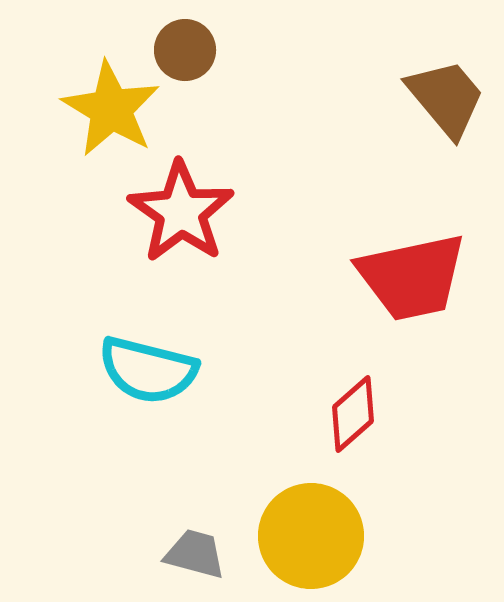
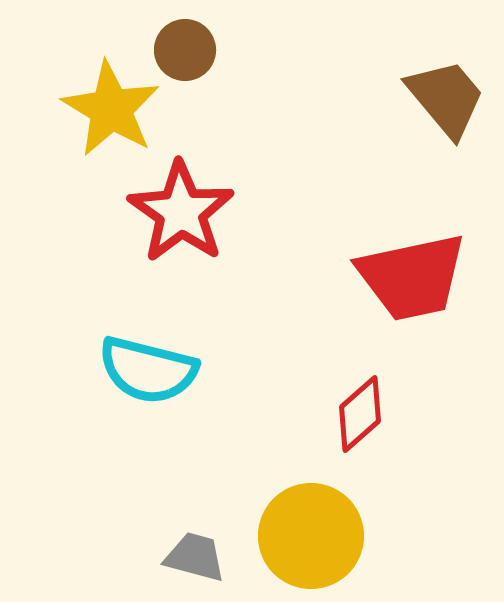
red diamond: moved 7 px right
gray trapezoid: moved 3 px down
